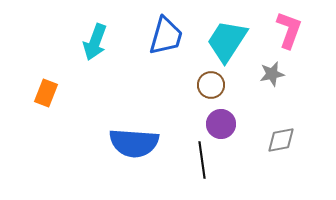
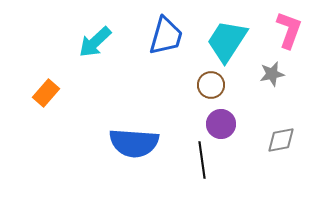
cyan arrow: rotated 27 degrees clockwise
orange rectangle: rotated 20 degrees clockwise
